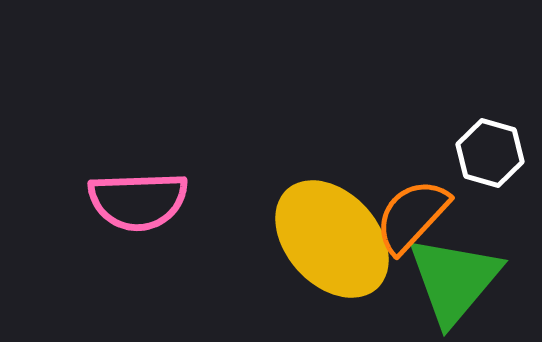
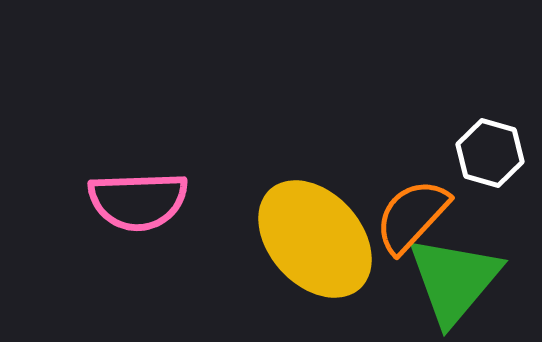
yellow ellipse: moved 17 px left
